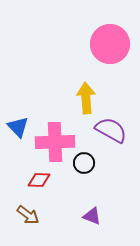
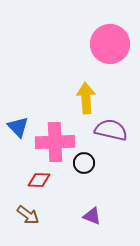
purple semicircle: rotated 16 degrees counterclockwise
